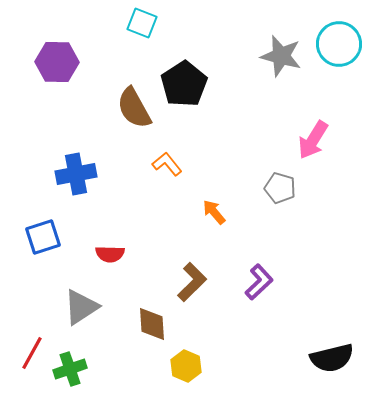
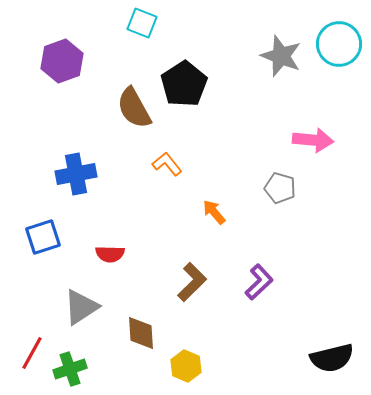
gray star: rotated 6 degrees clockwise
purple hexagon: moved 5 px right, 1 px up; rotated 21 degrees counterclockwise
pink arrow: rotated 117 degrees counterclockwise
brown diamond: moved 11 px left, 9 px down
